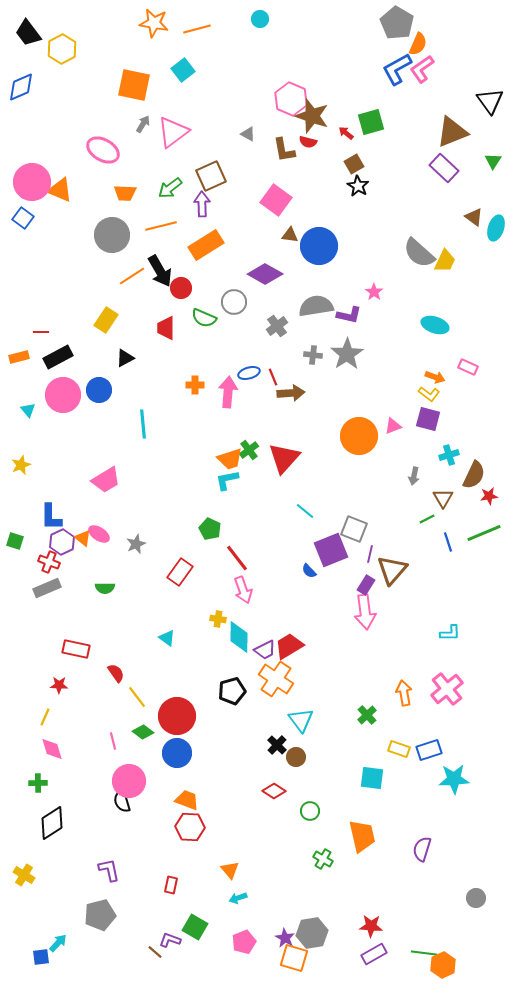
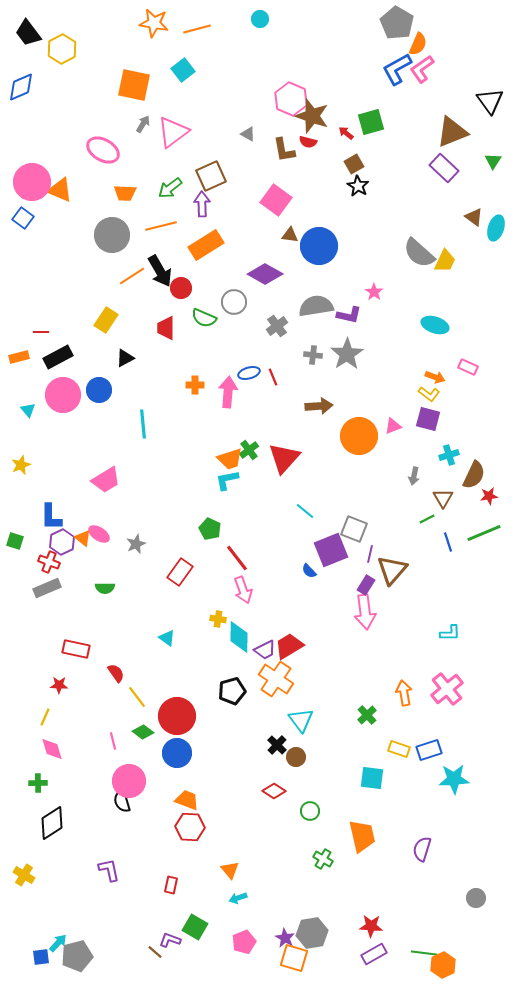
brown arrow at (291, 393): moved 28 px right, 13 px down
gray pentagon at (100, 915): moved 23 px left, 41 px down
